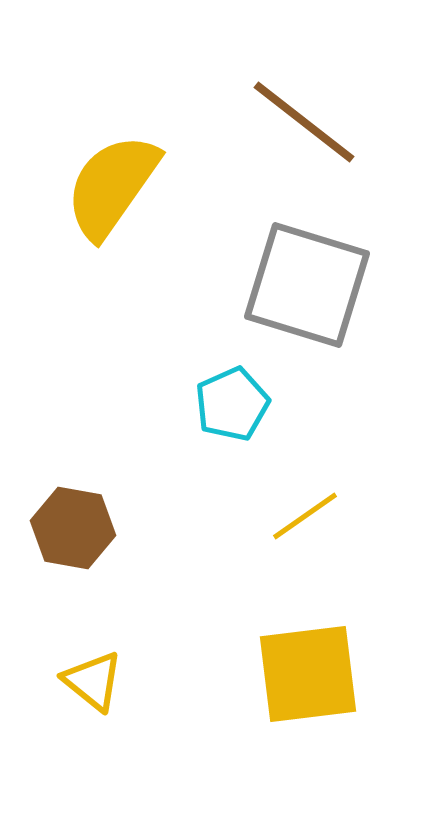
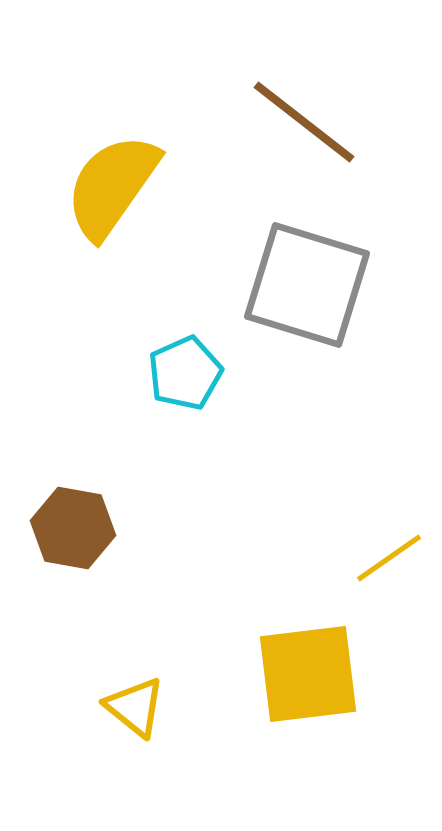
cyan pentagon: moved 47 px left, 31 px up
yellow line: moved 84 px right, 42 px down
yellow triangle: moved 42 px right, 26 px down
